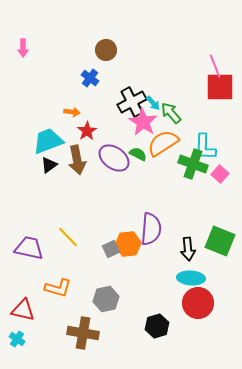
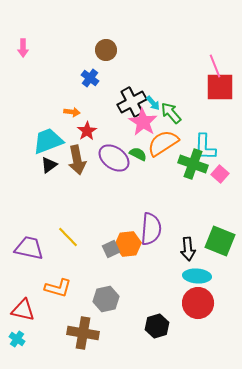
cyan ellipse: moved 6 px right, 2 px up
